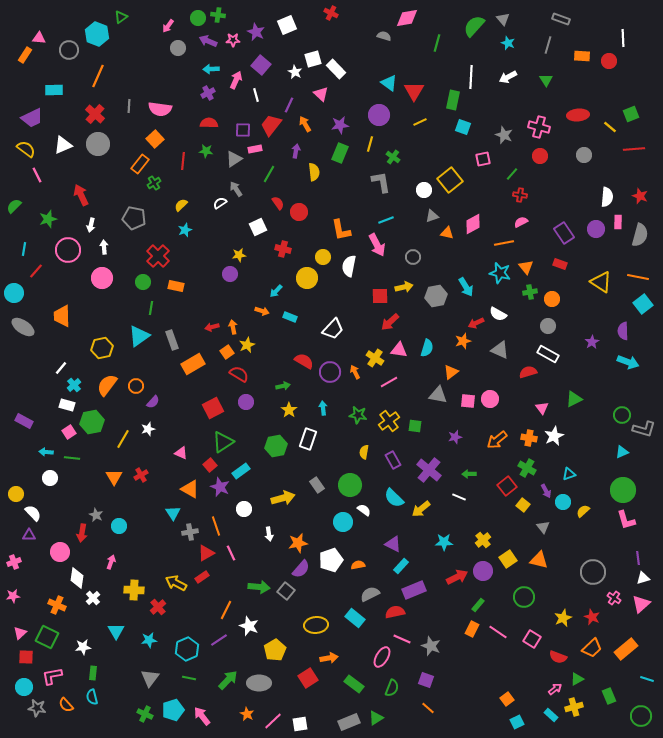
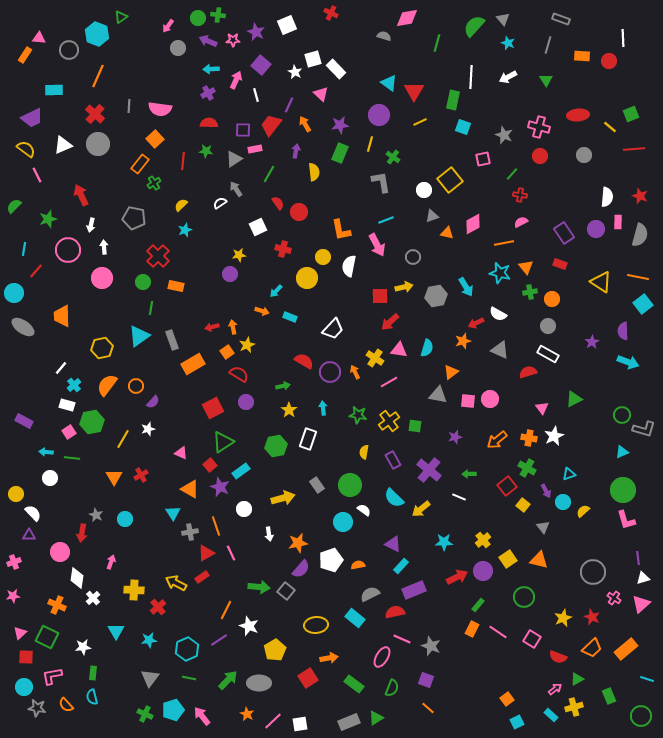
cyan circle at (119, 526): moved 6 px right, 7 px up
